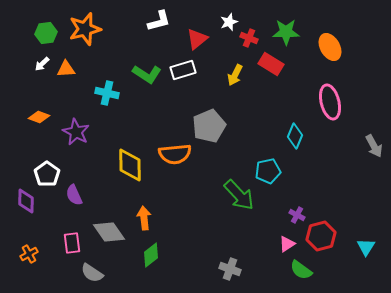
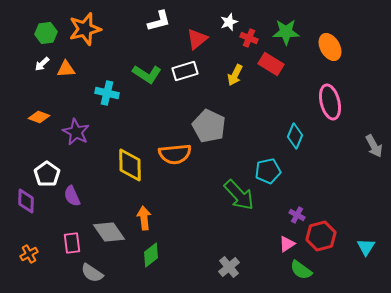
white rectangle: moved 2 px right, 1 px down
gray pentagon: rotated 24 degrees counterclockwise
purple semicircle: moved 2 px left, 1 px down
gray cross: moved 1 px left, 2 px up; rotated 30 degrees clockwise
